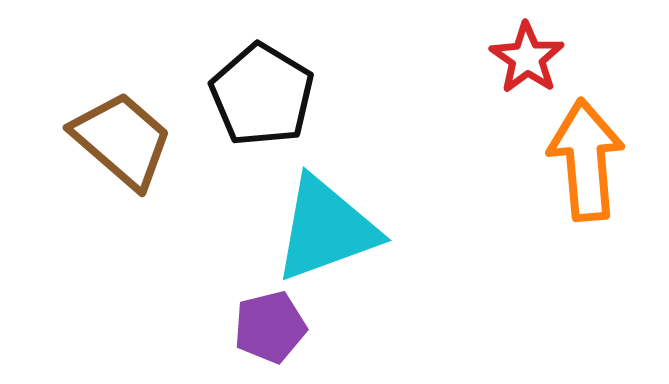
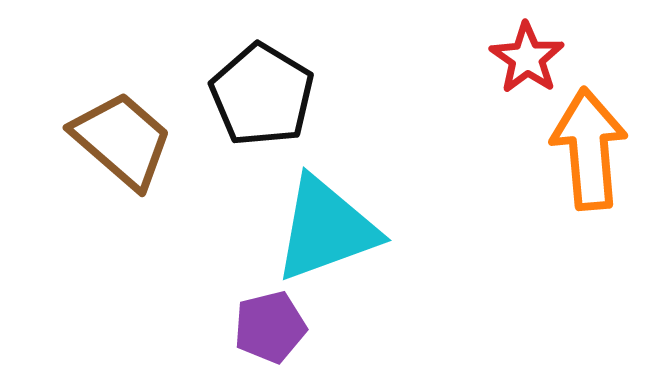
orange arrow: moved 3 px right, 11 px up
